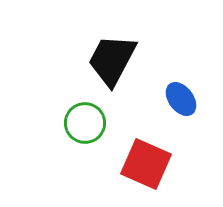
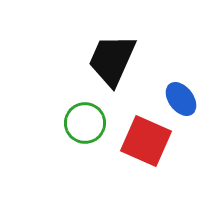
black trapezoid: rotated 4 degrees counterclockwise
red square: moved 23 px up
